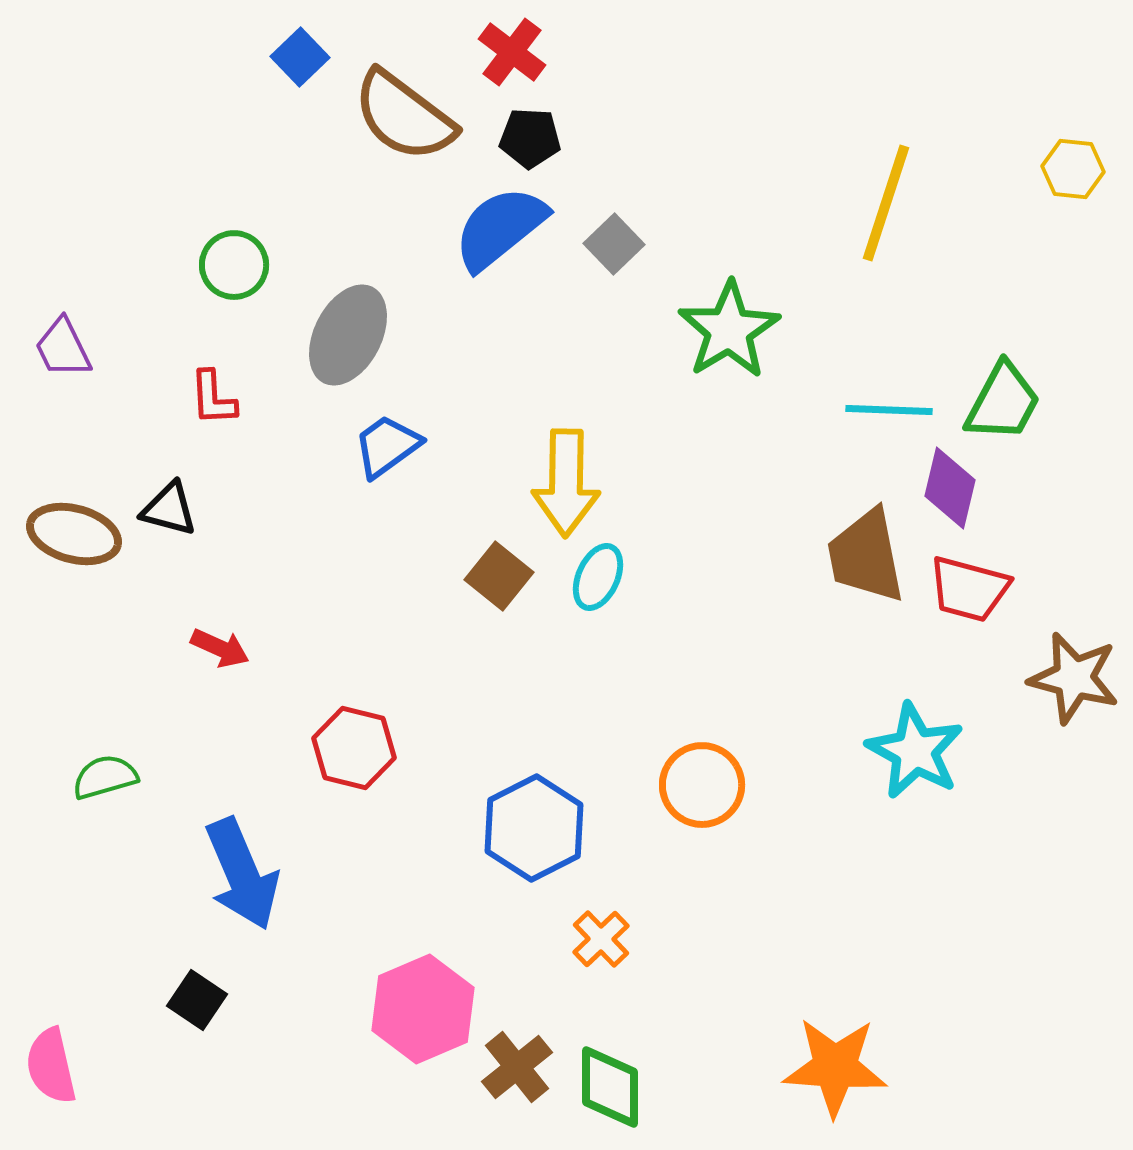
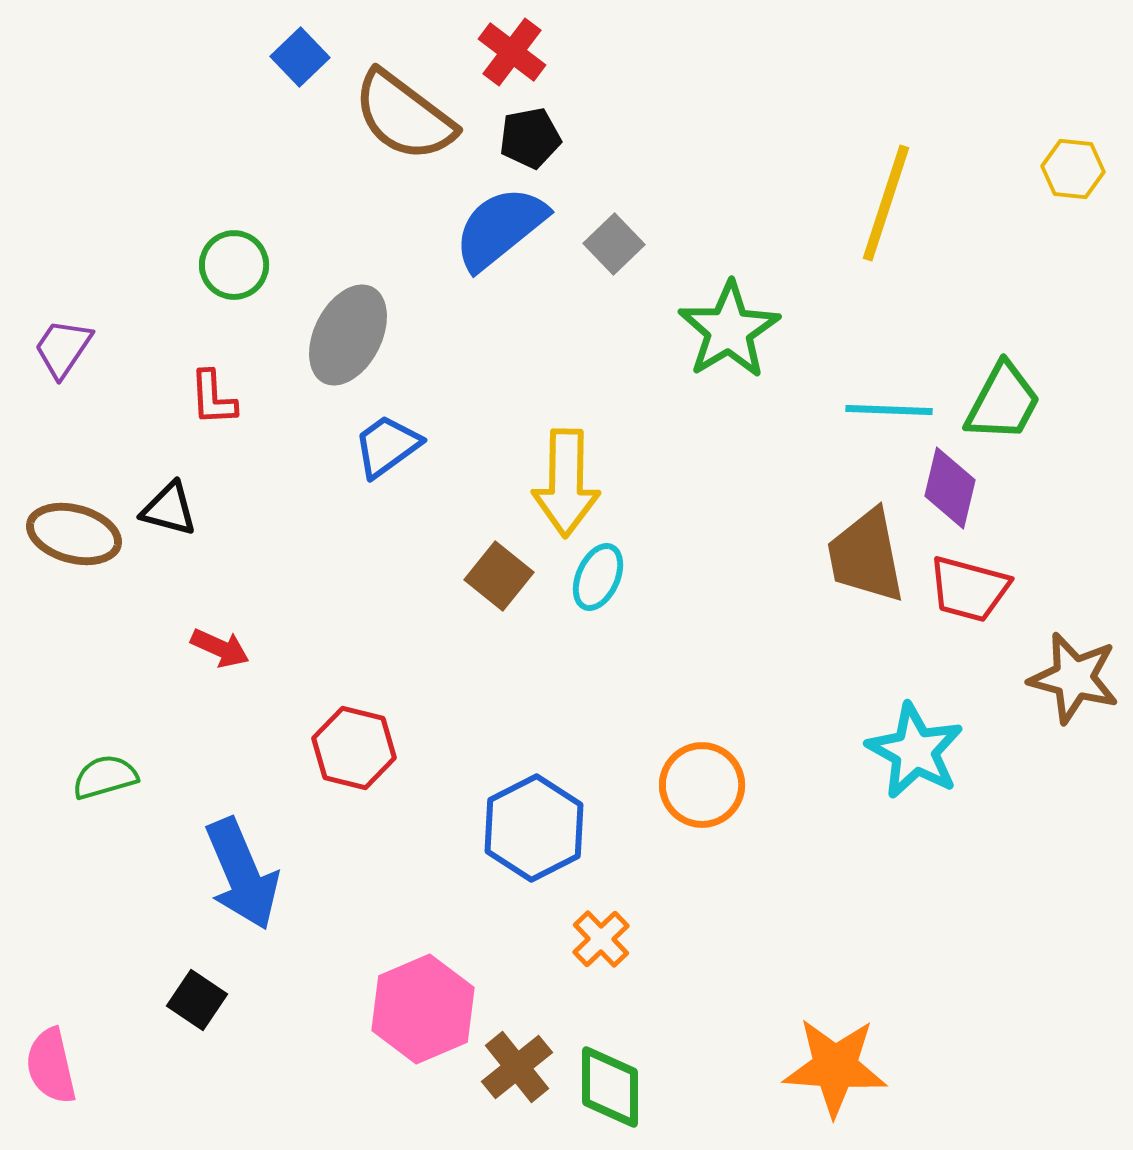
black pentagon: rotated 14 degrees counterclockwise
purple trapezoid: rotated 60 degrees clockwise
